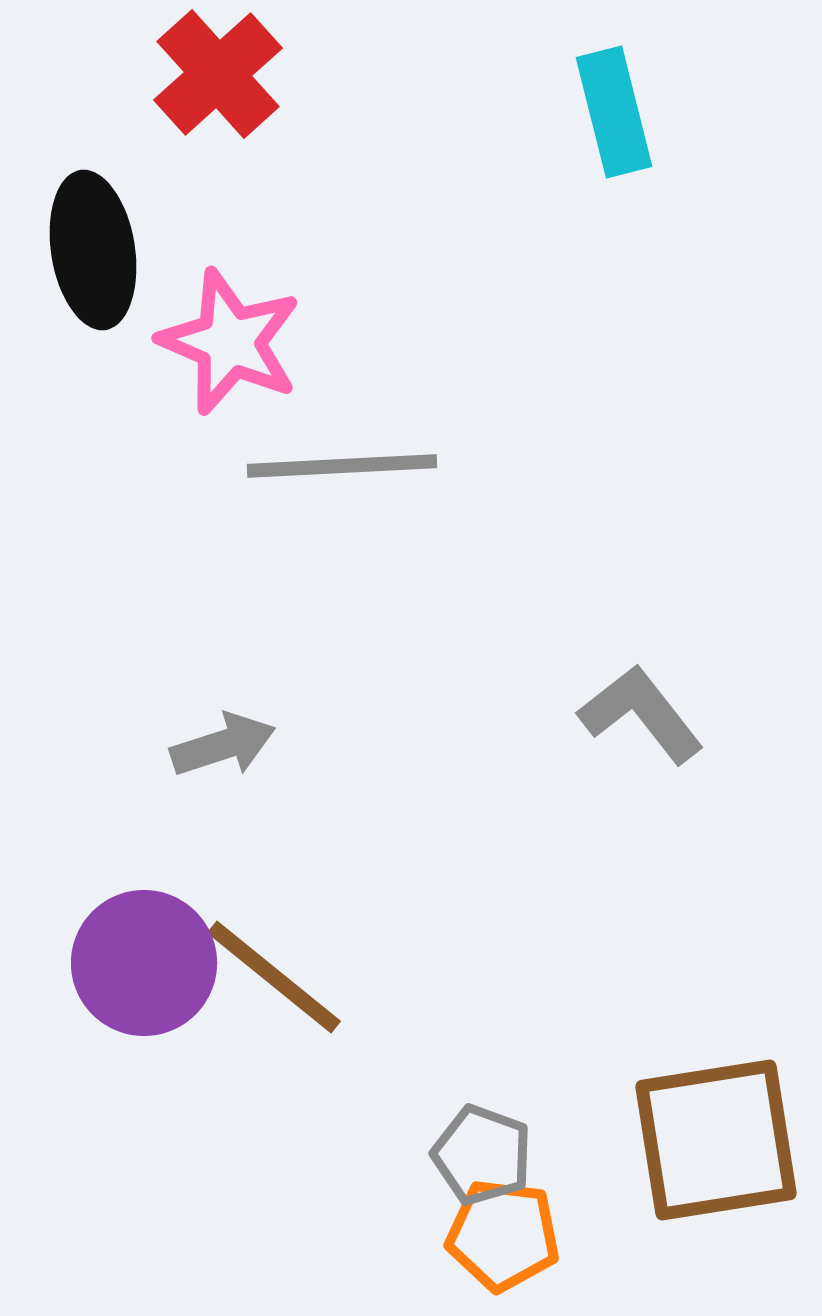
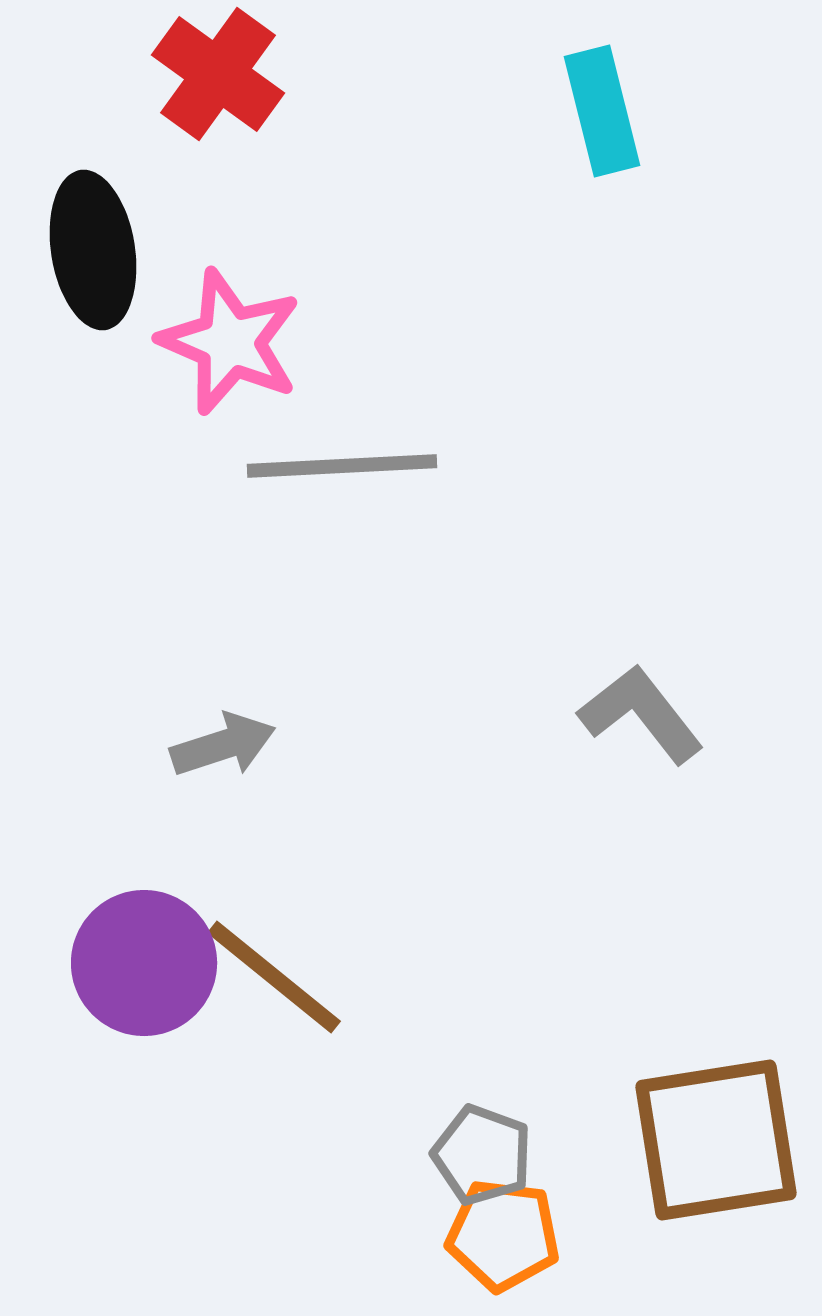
red cross: rotated 12 degrees counterclockwise
cyan rectangle: moved 12 px left, 1 px up
